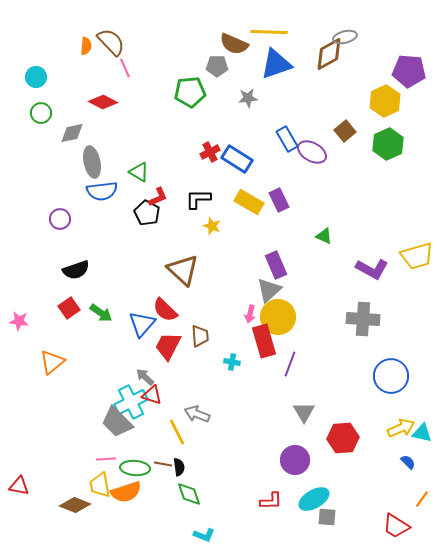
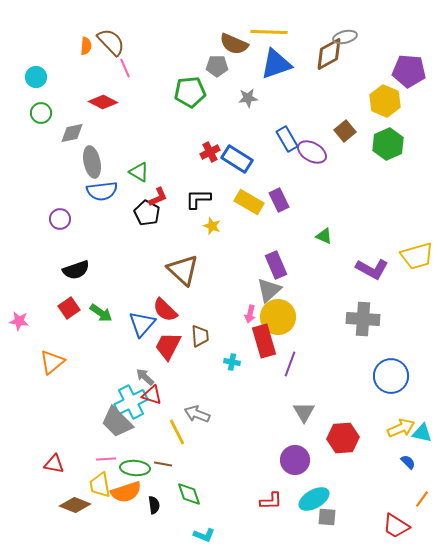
yellow hexagon at (385, 101): rotated 12 degrees counterclockwise
black semicircle at (179, 467): moved 25 px left, 38 px down
red triangle at (19, 486): moved 35 px right, 22 px up
